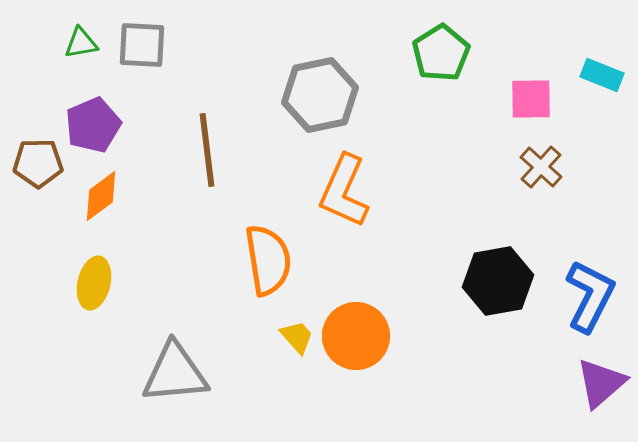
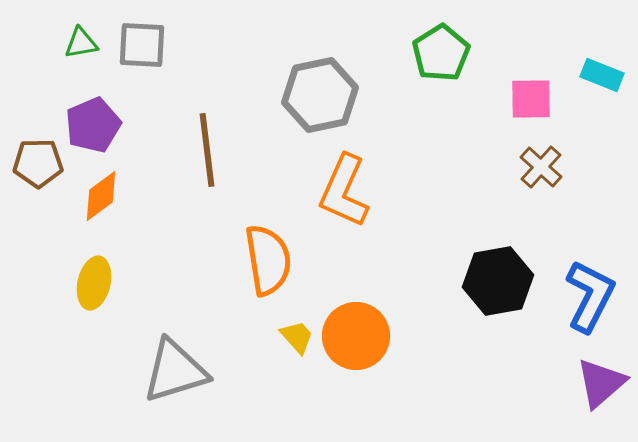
gray triangle: moved 2 px up; rotated 12 degrees counterclockwise
